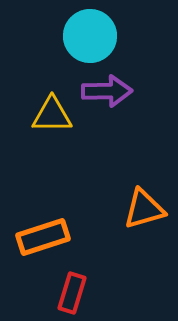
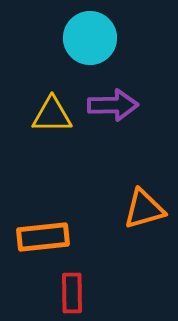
cyan circle: moved 2 px down
purple arrow: moved 6 px right, 14 px down
orange rectangle: rotated 12 degrees clockwise
red rectangle: rotated 18 degrees counterclockwise
